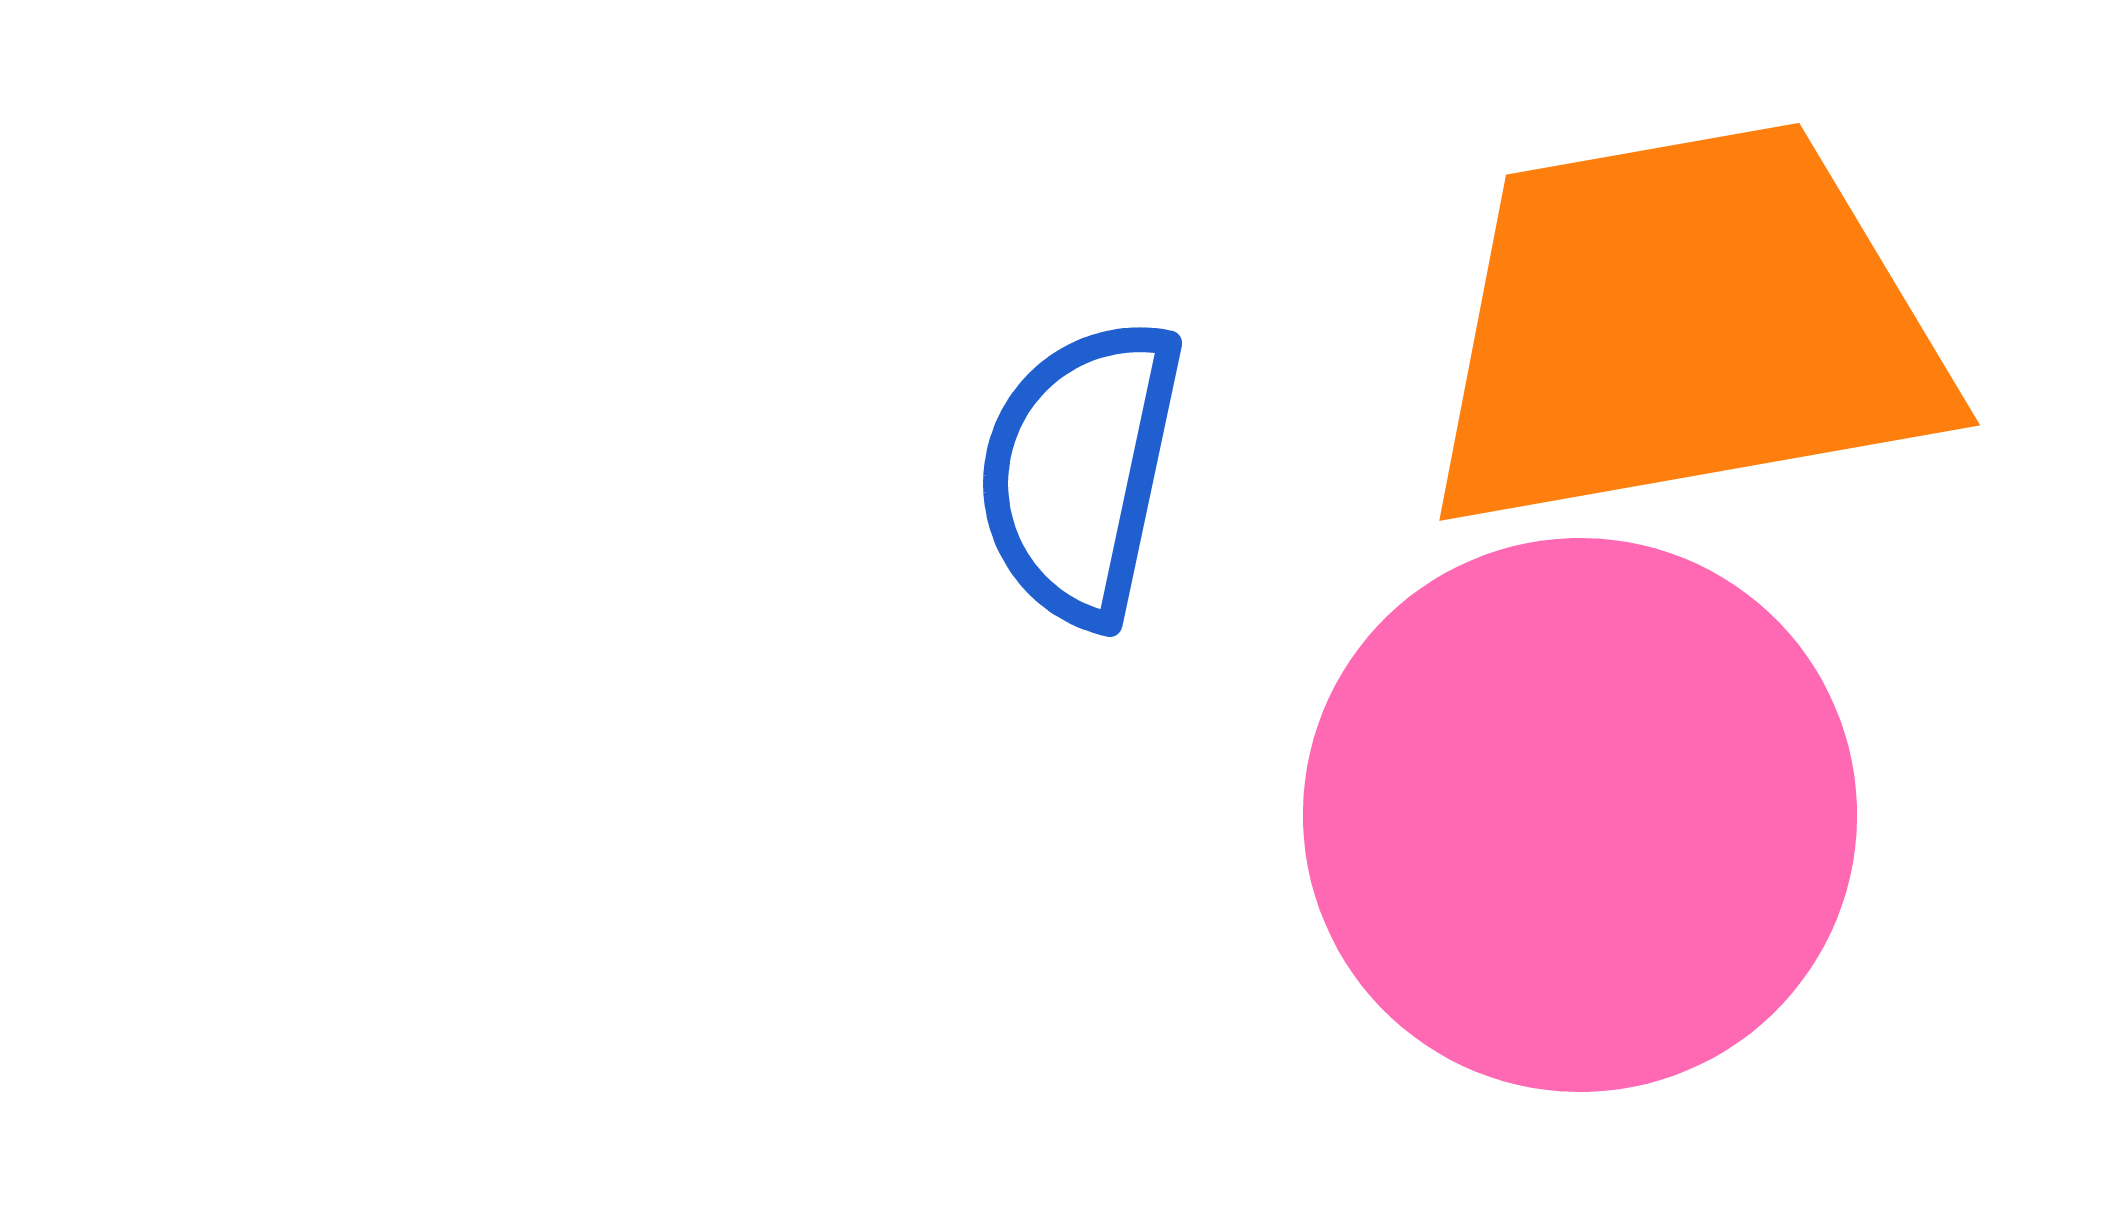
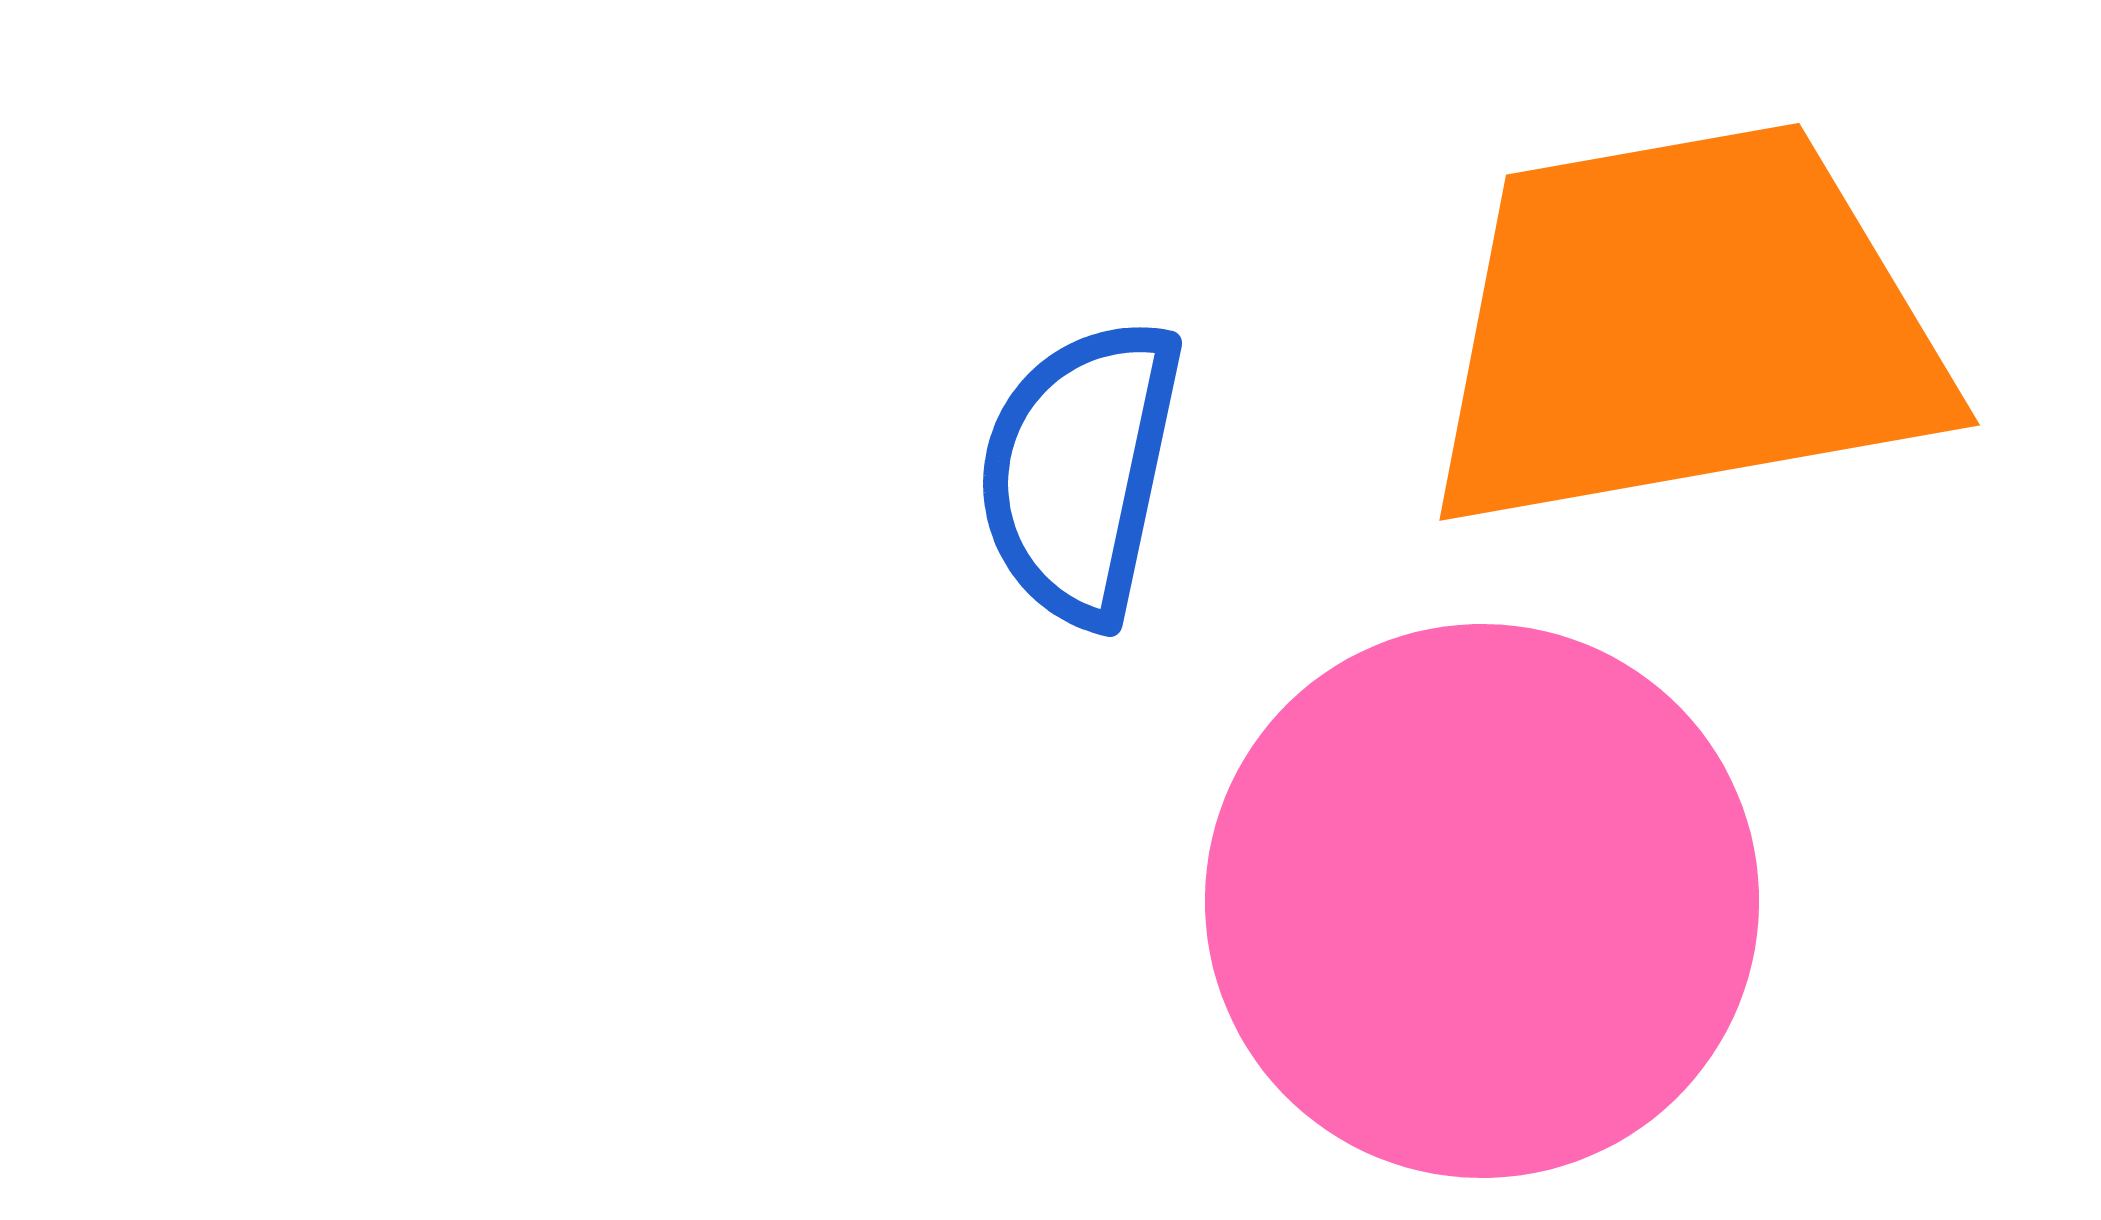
pink circle: moved 98 px left, 86 px down
